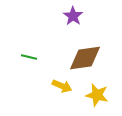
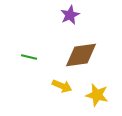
purple star: moved 3 px left, 1 px up; rotated 12 degrees clockwise
brown diamond: moved 4 px left, 3 px up
